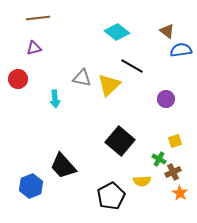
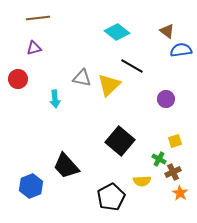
black trapezoid: moved 3 px right
black pentagon: moved 1 px down
